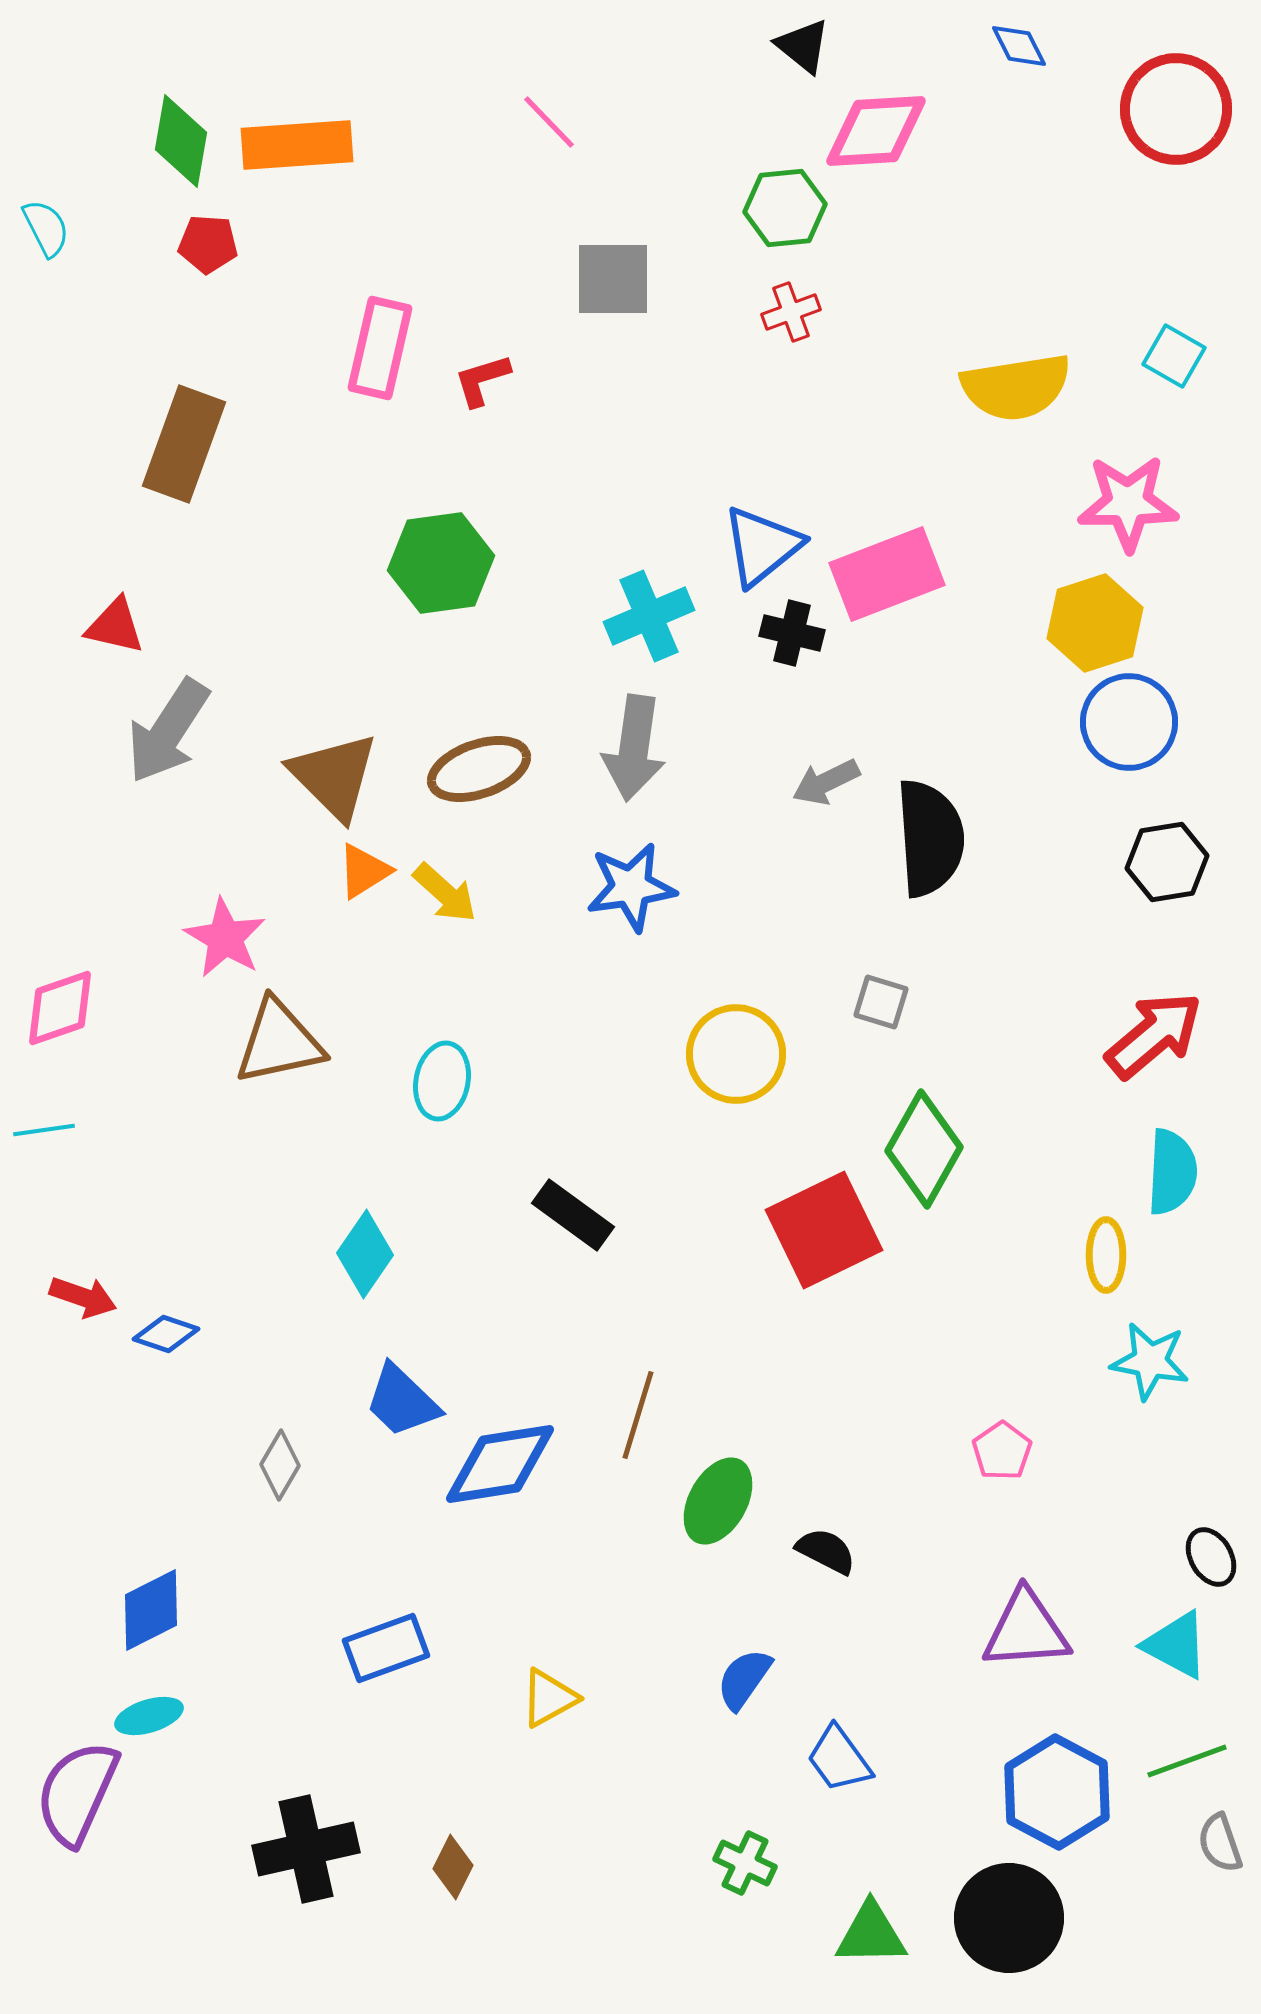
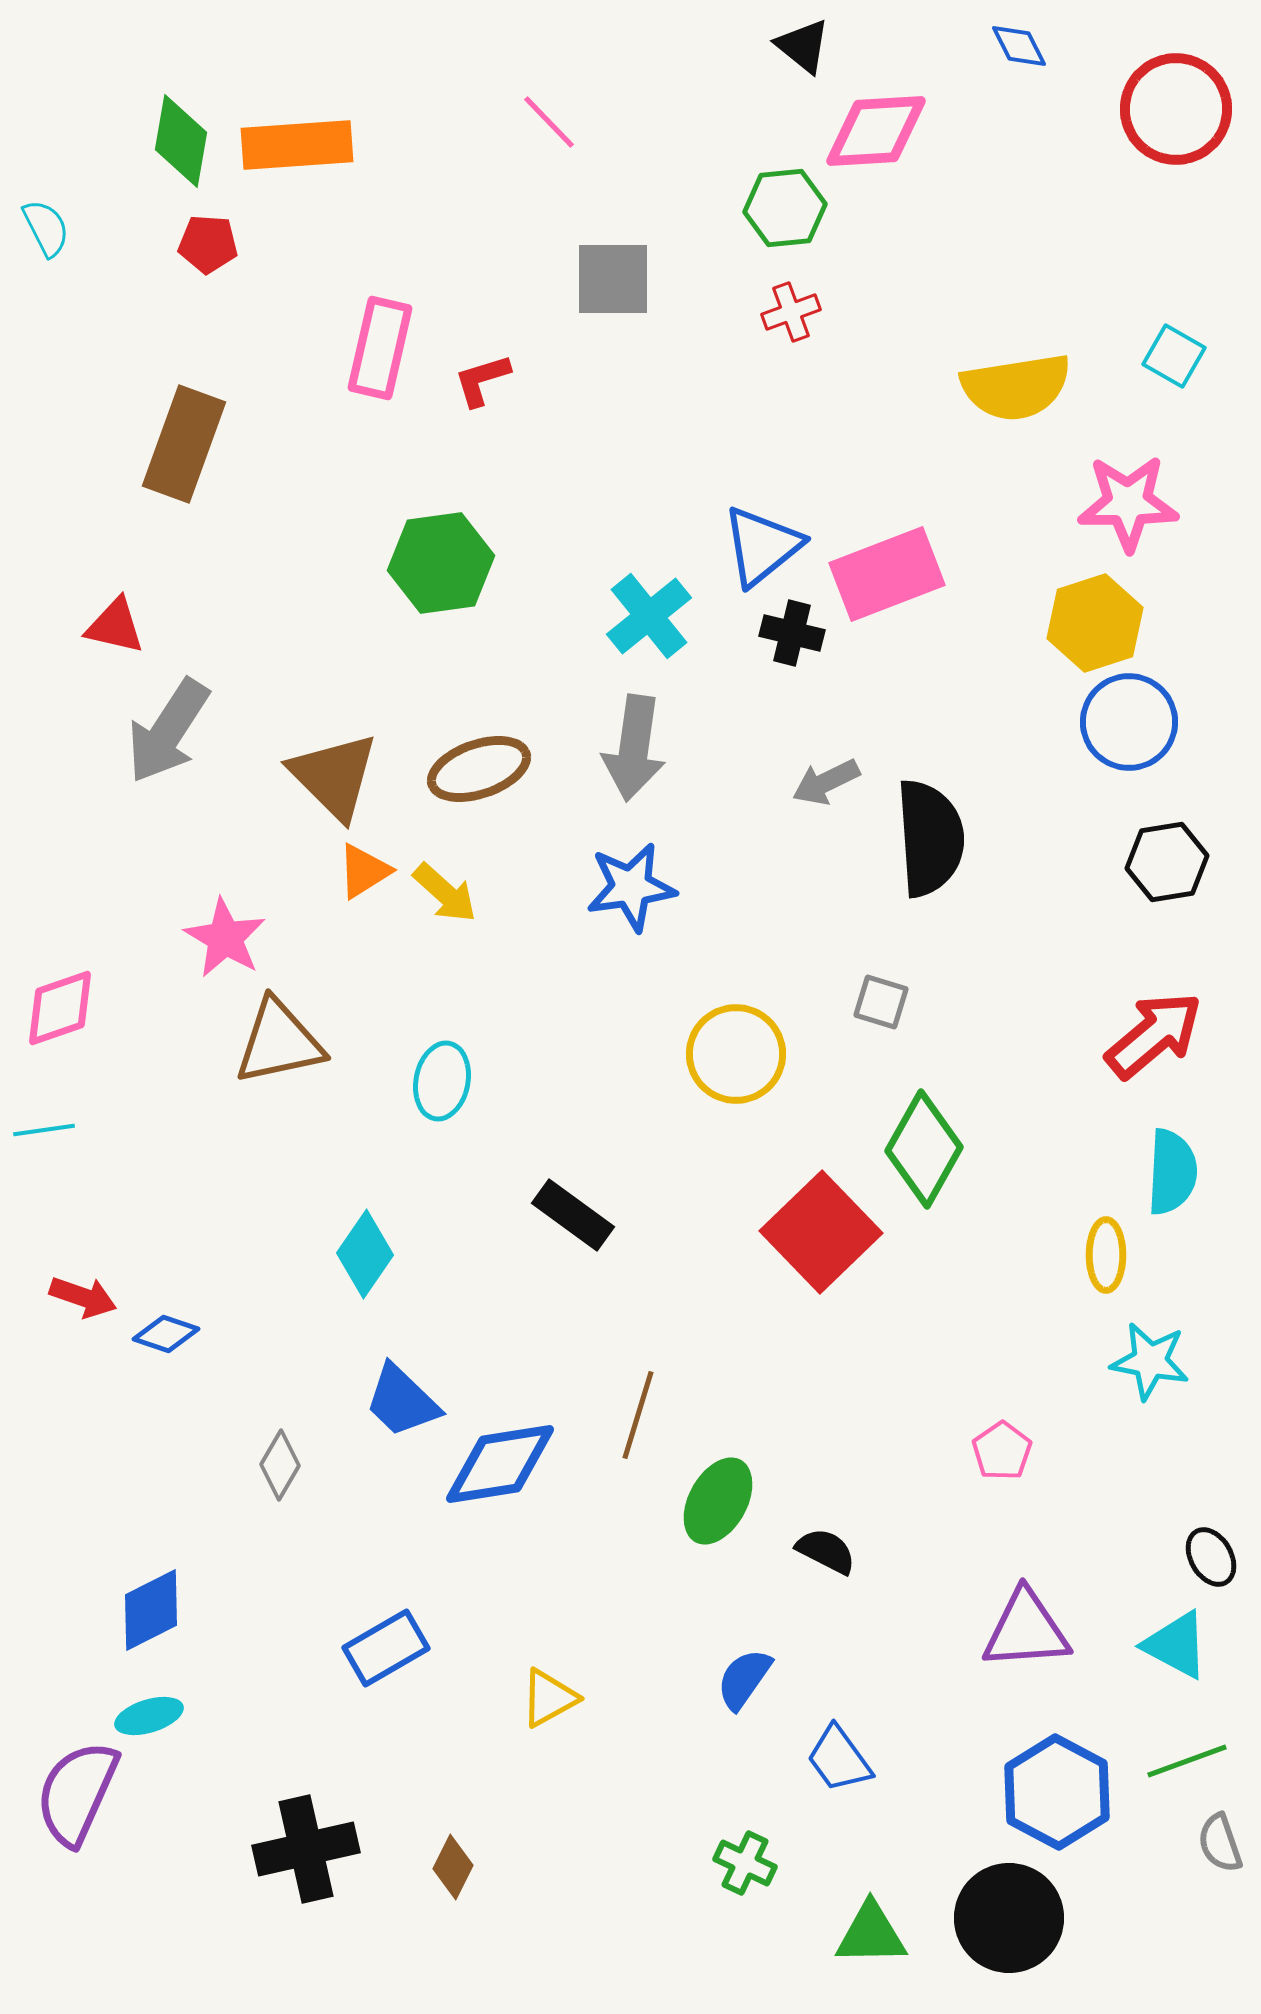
cyan cross at (649, 616): rotated 16 degrees counterclockwise
red square at (824, 1230): moved 3 px left, 2 px down; rotated 18 degrees counterclockwise
blue rectangle at (386, 1648): rotated 10 degrees counterclockwise
